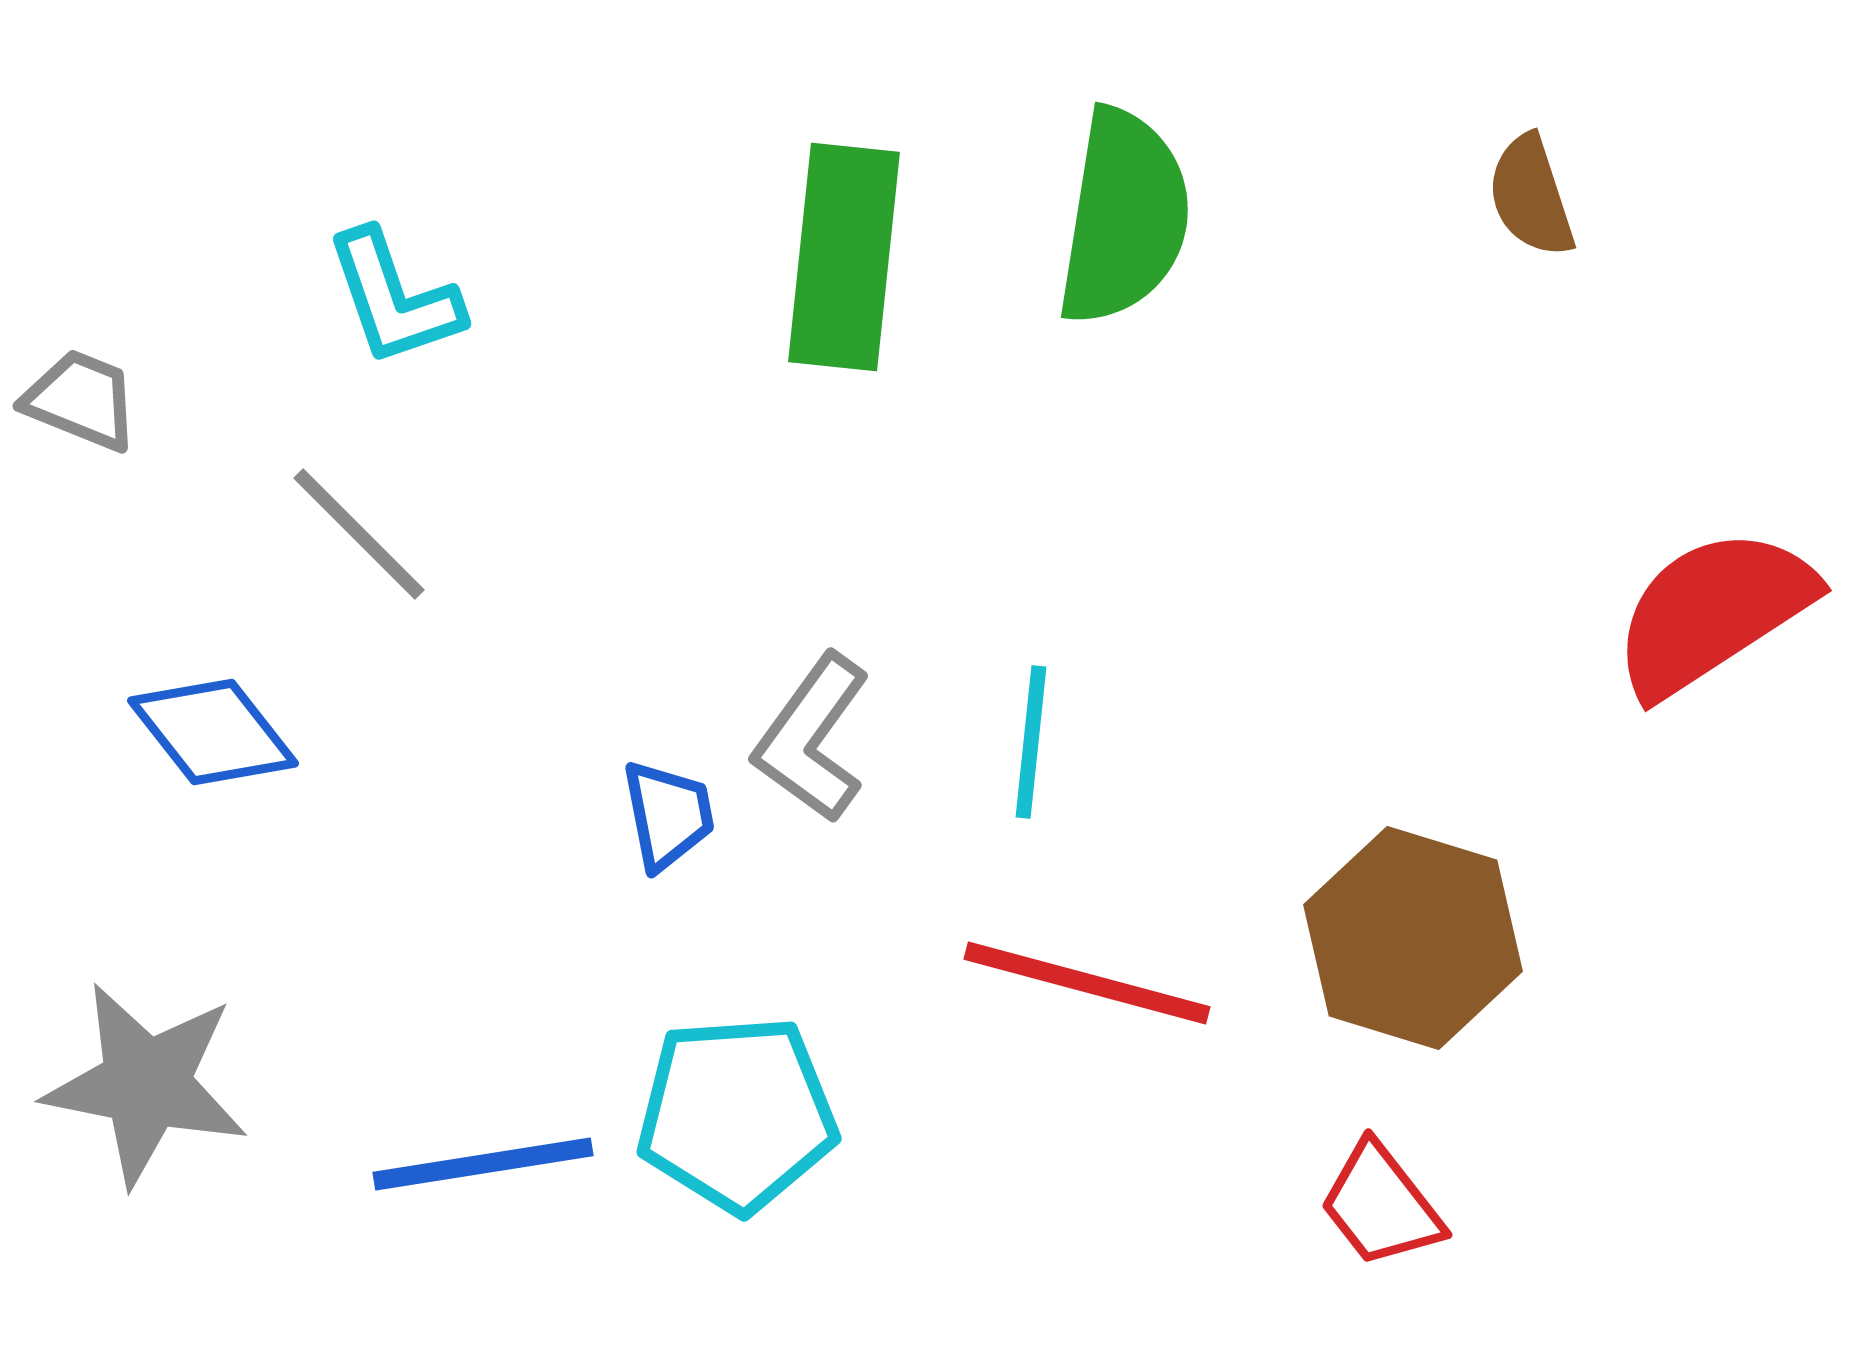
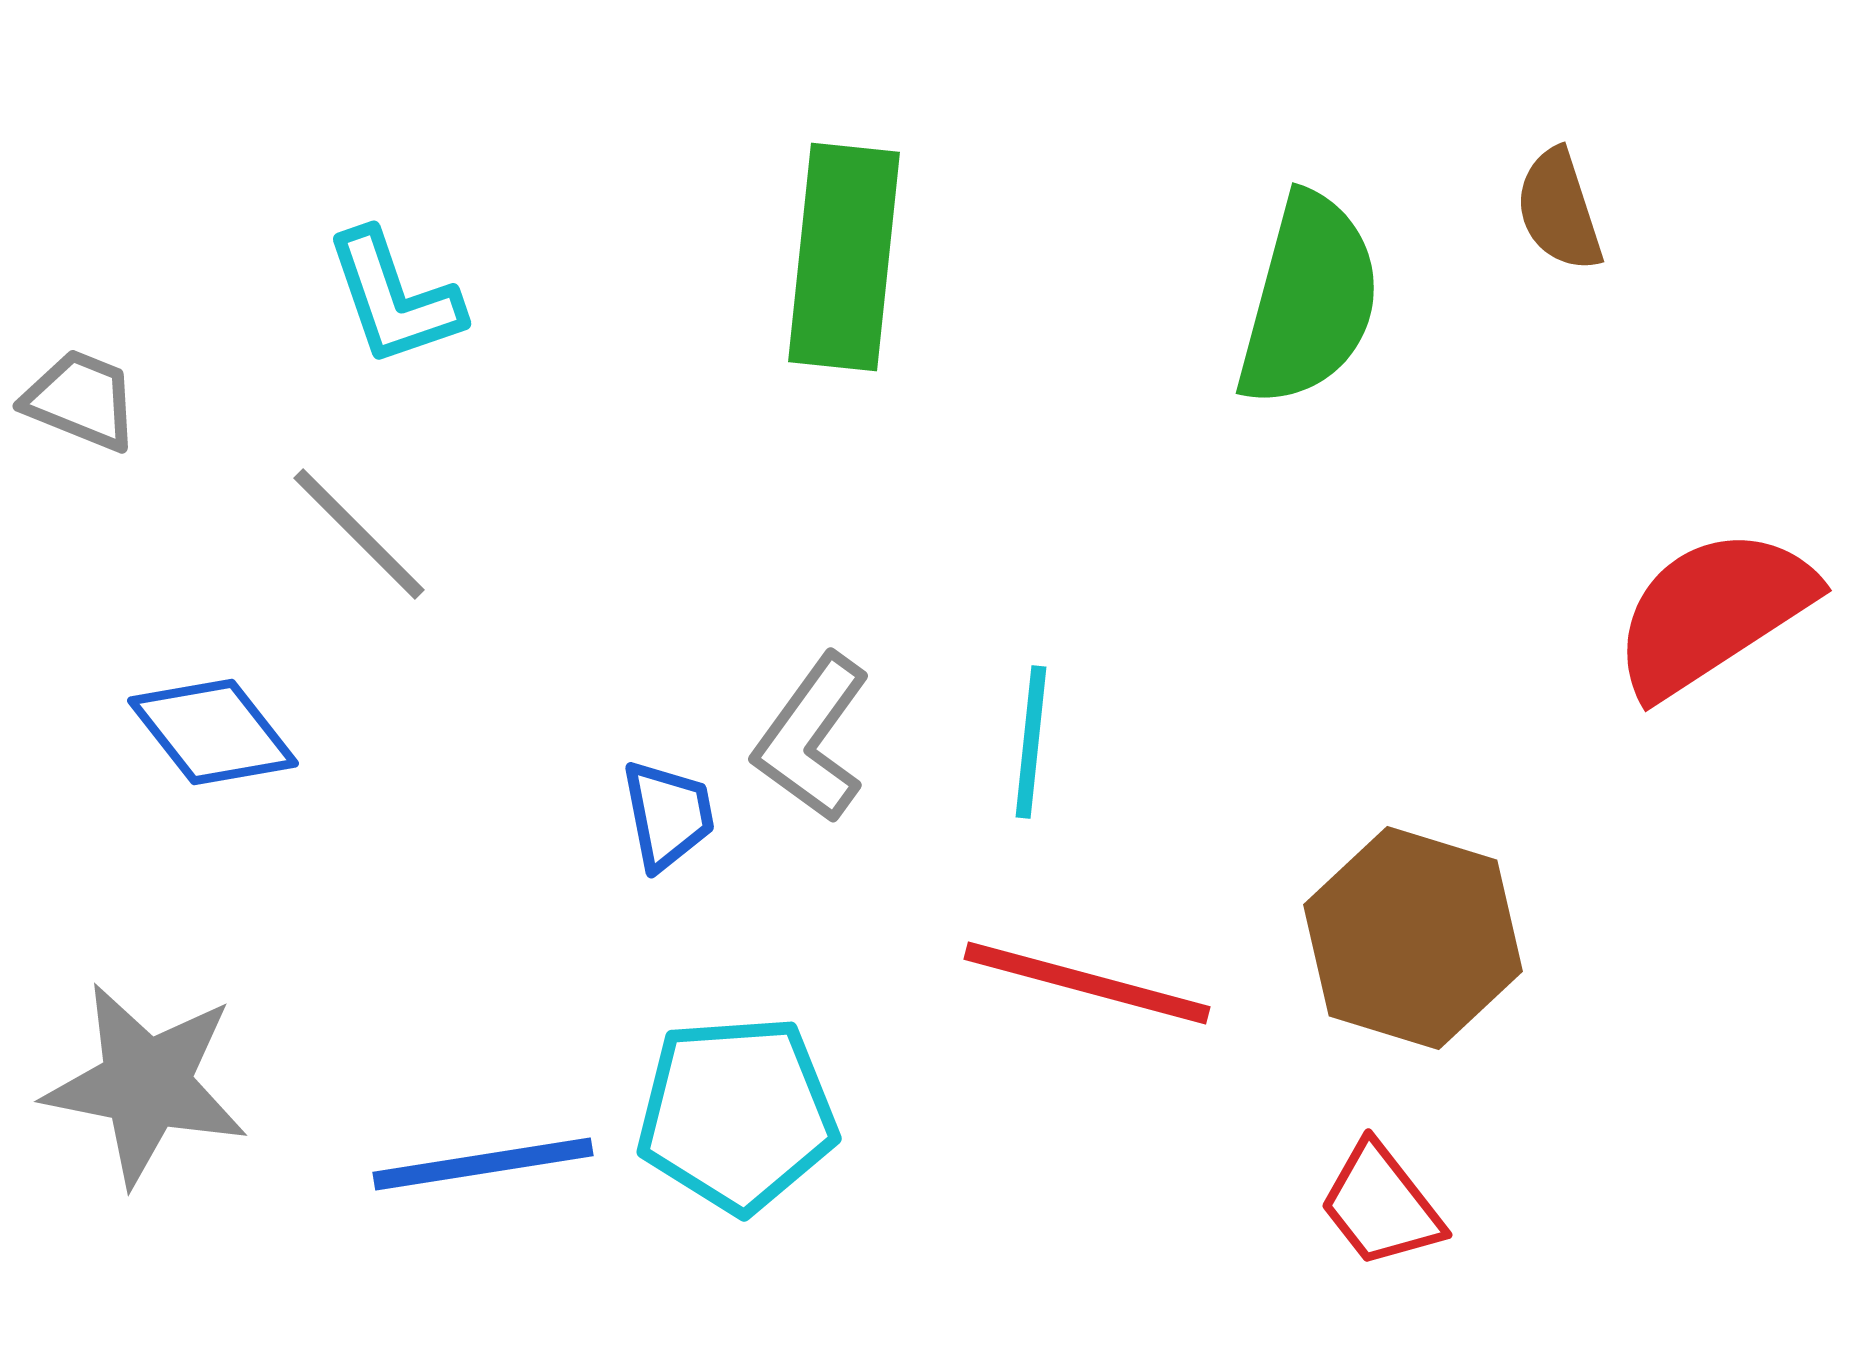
brown semicircle: moved 28 px right, 14 px down
green semicircle: moved 185 px right, 83 px down; rotated 6 degrees clockwise
